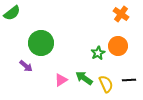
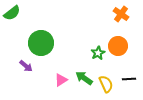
black line: moved 1 px up
